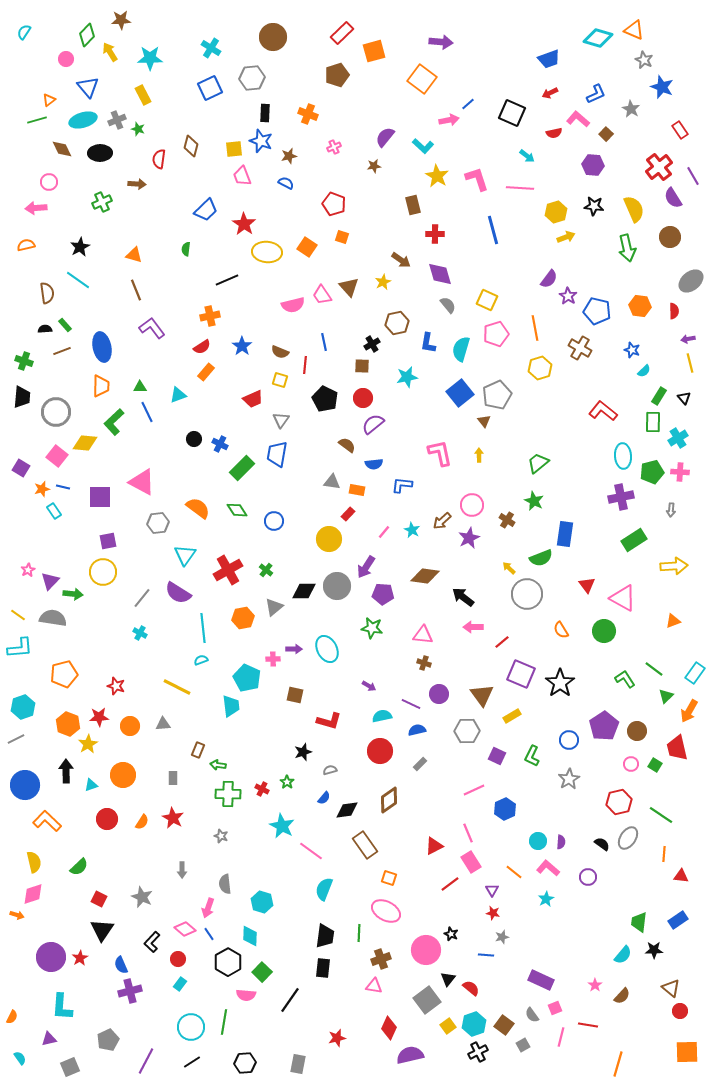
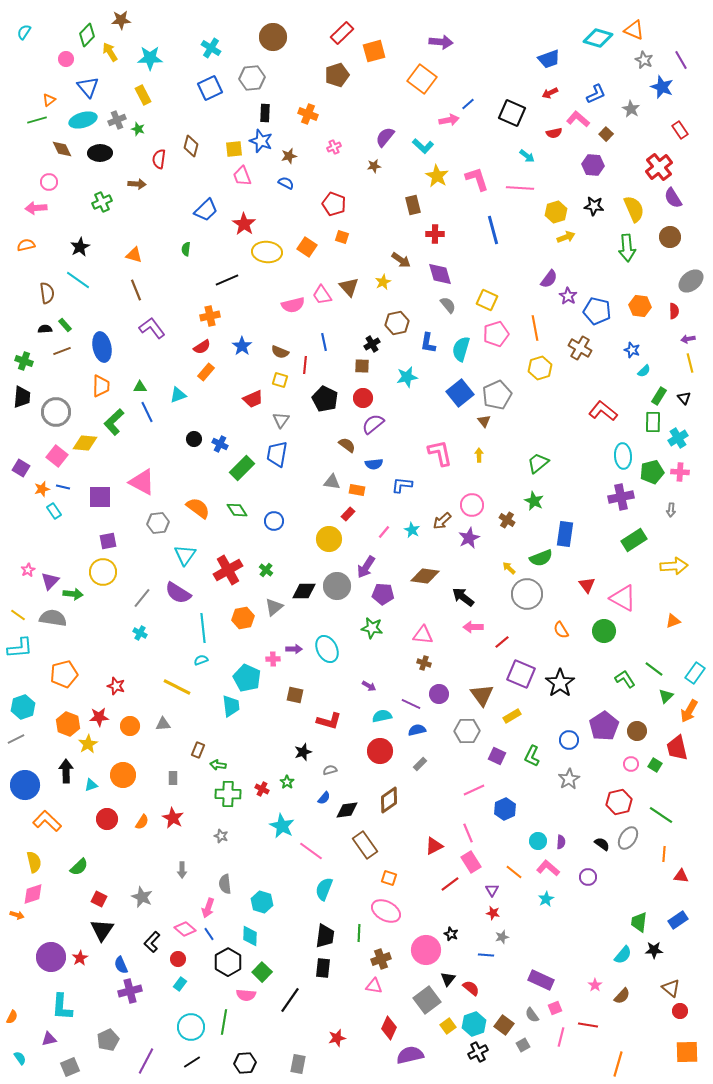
purple line at (693, 176): moved 12 px left, 116 px up
green arrow at (627, 248): rotated 8 degrees clockwise
